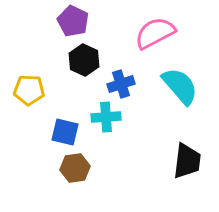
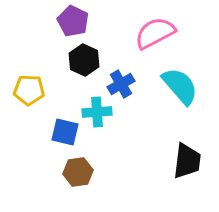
blue cross: rotated 12 degrees counterclockwise
cyan cross: moved 9 px left, 5 px up
brown hexagon: moved 3 px right, 4 px down
